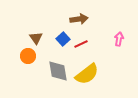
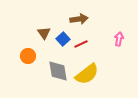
brown triangle: moved 8 px right, 5 px up
